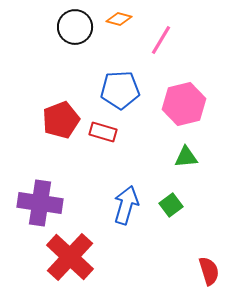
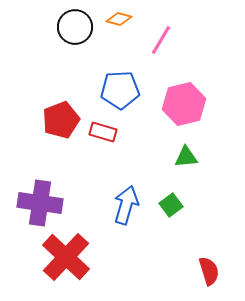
red cross: moved 4 px left
